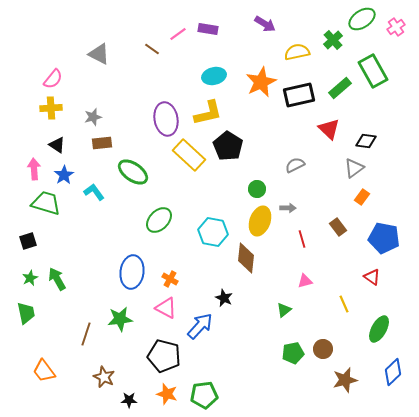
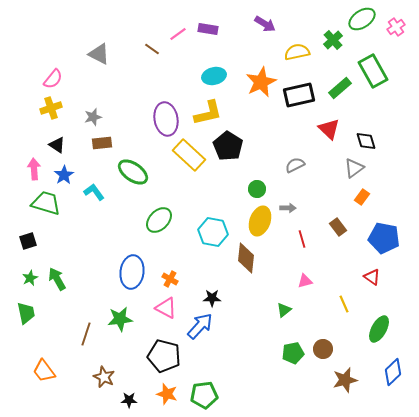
yellow cross at (51, 108): rotated 15 degrees counterclockwise
black diamond at (366, 141): rotated 65 degrees clockwise
black star at (224, 298): moved 12 px left; rotated 24 degrees counterclockwise
